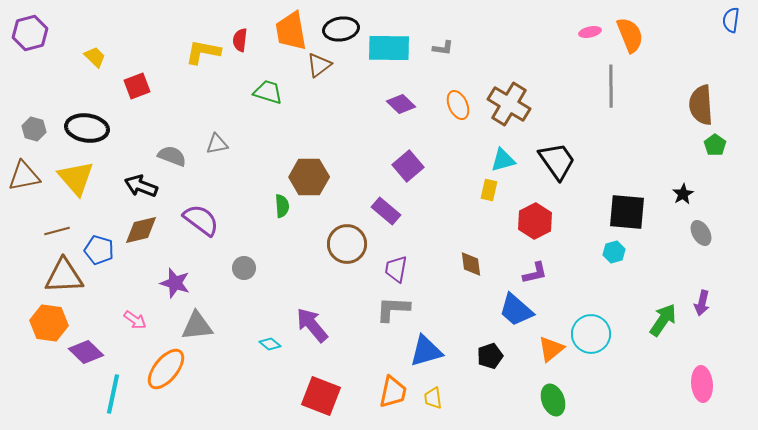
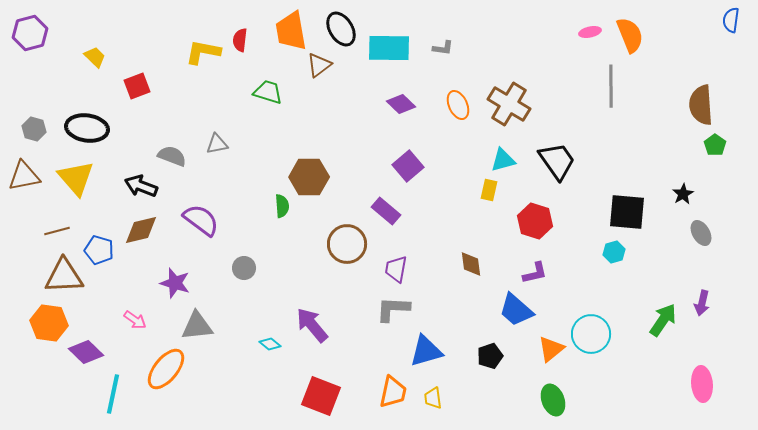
black ellipse at (341, 29): rotated 68 degrees clockwise
red hexagon at (535, 221): rotated 16 degrees counterclockwise
